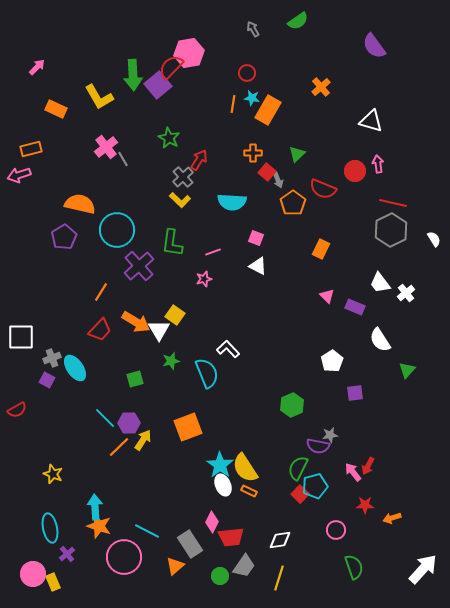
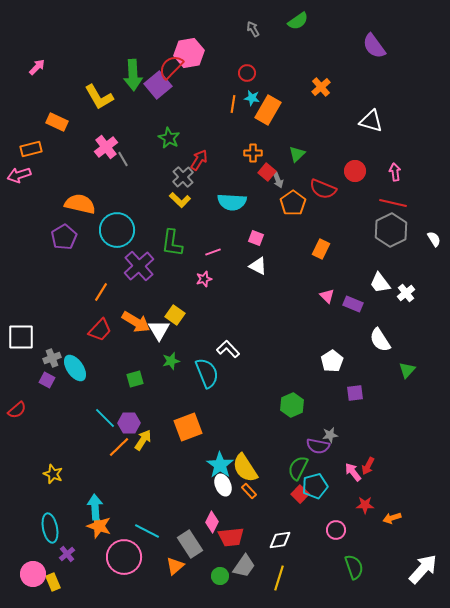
orange rectangle at (56, 109): moved 1 px right, 13 px down
pink arrow at (378, 164): moved 17 px right, 8 px down
purple rectangle at (355, 307): moved 2 px left, 3 px up
red semicircle at (17, 410): rotated 12 degrees counterclockwise
orange rectangle at (249, 491): rotated 21 degrees clockwise
